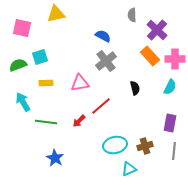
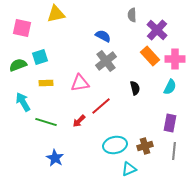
green line: rotated 10 degrees clockwise
